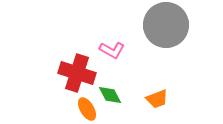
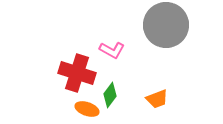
green diamond: rotated 65 degrees clockwise
orange ellipse: rotated 40 degrees counterclockwise
